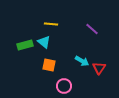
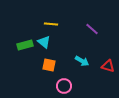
red triangle: moved 9 px right, 2 px up; rotated 48 degrees counterclockwise
